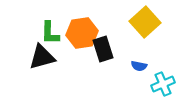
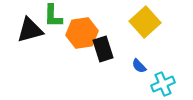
green L-shape: moved 3 px right, 17 px up
black triangle: moved 12 px left, 27 px up
blue semicircle: rotated 35 degrees clockwise
